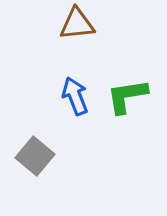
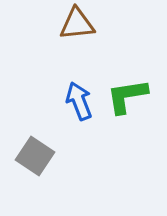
blue arrow: moved 4 px right, 5 px down
gray square: rotated 6 degrees counterclockwise
